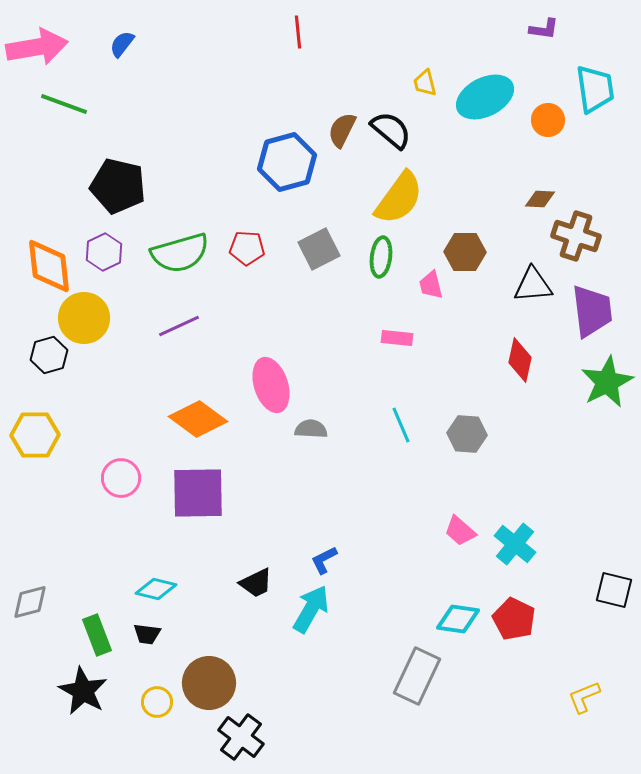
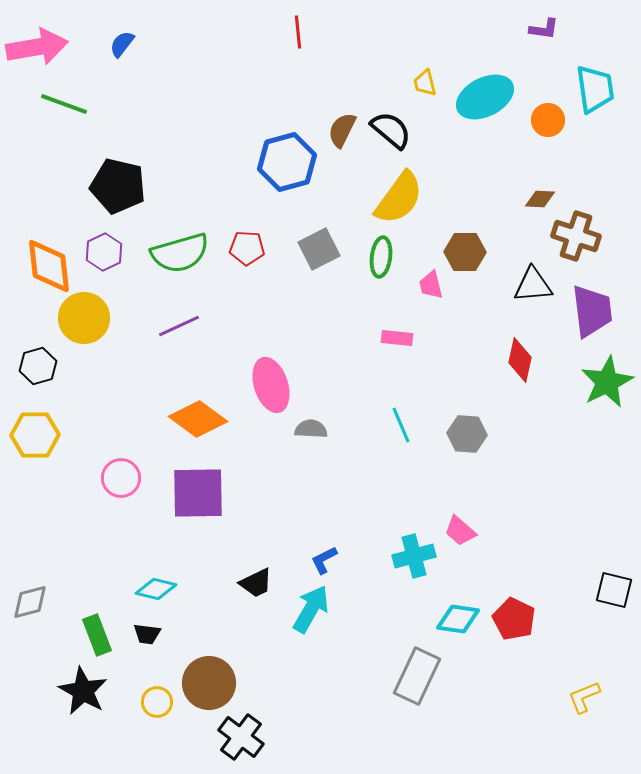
black hexagon at (49, 355): moved 11 px left, 11 px down
cyan cross at (515, 544): moved 101 px left, 12 px down; rotated 36 degrees clockwise
